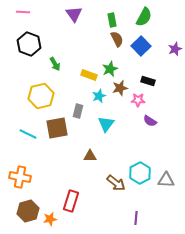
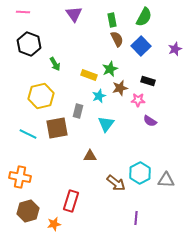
orange star: moved 4 px right, 5 px down
